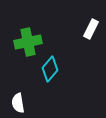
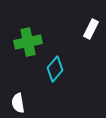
cyan diamond: moved 5 px right
